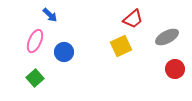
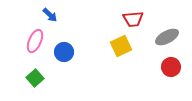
red trapezoid: rotated 35 degrees clockwise
red circle: moved 4 px left, 2 px up
